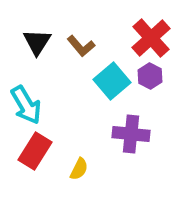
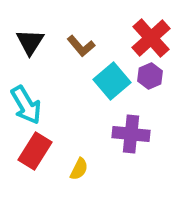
black triangle: moved 7 px left
purple hexagon: rotated 10 degrees clockwise
